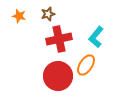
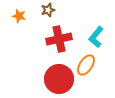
brown star: moved 4 px up
red circle: moved 1 px right, 3 px down
